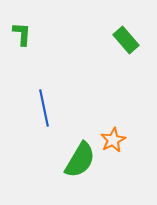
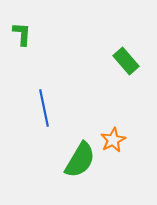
green rectangle: moved 21 px down
